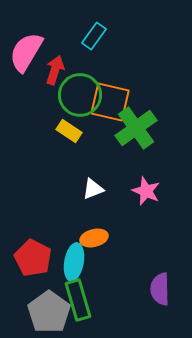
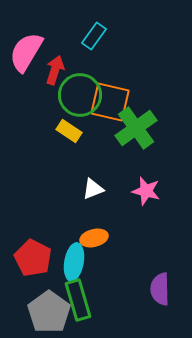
pink star: rotated 8 degrees counterclockwise
